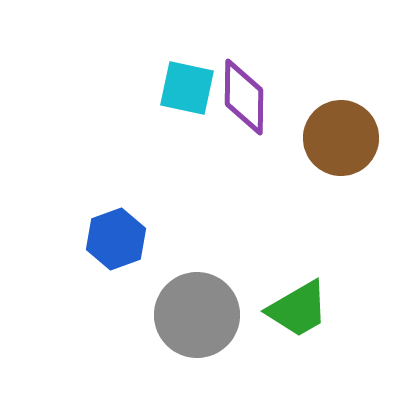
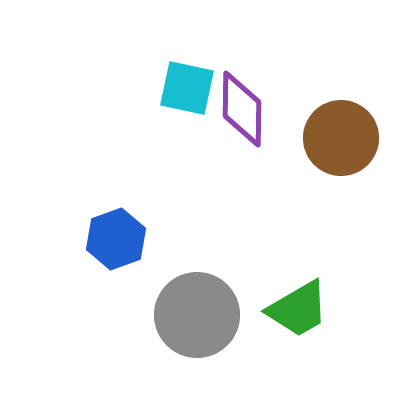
purple diamond: moved 2 px left, 12 px down
